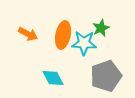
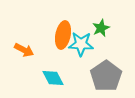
orange arrow: moved 4 px left, 16 px down
cyan star: moved 3 px left, 1 px down
gray pentagon: rotated 16 degrees counterclockwise
